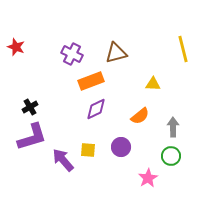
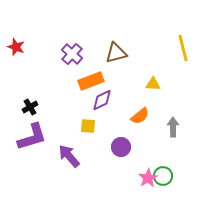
yellow line: moved 1 px up
purple cross: rotated 15 degrees clockwise
purple diamond: moved 6 px right, 9 px up
yellow square: moved 24 px up
green circle: moved 8 px left, 20 px down
purple arrow: moved 6 px right, 4 px up
